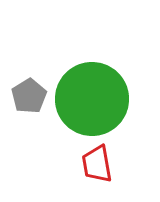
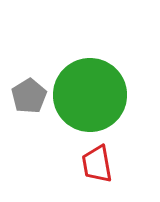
green circle: moved 2 px left, 4 px up
